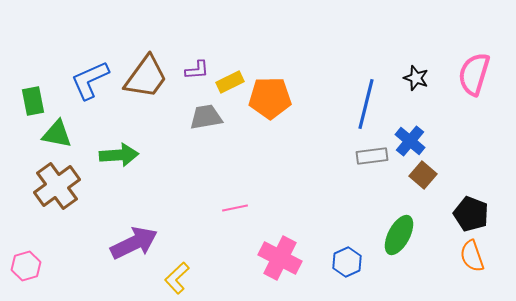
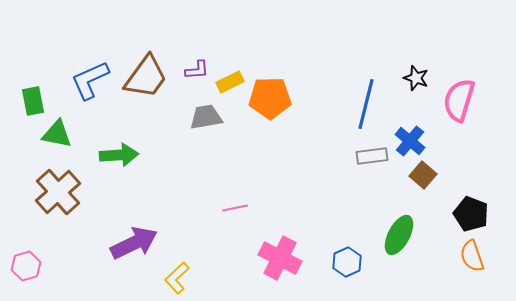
pink semicircle: moved 15 px left, 26 px down
brown cross: moved 1 px right, 6 px down; rotated 6 degrees counterclockwise
